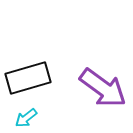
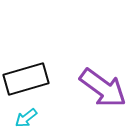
black rectangle: moved 2 px left, 1 px down
